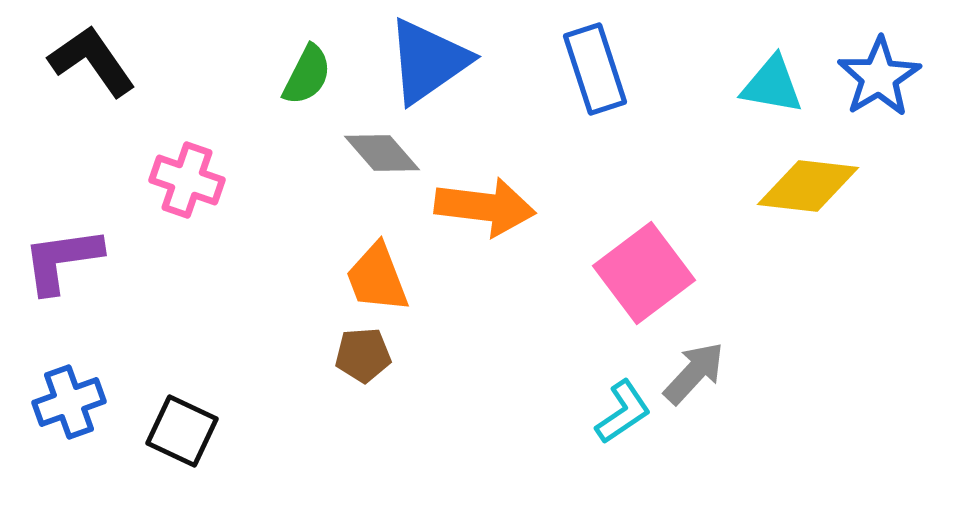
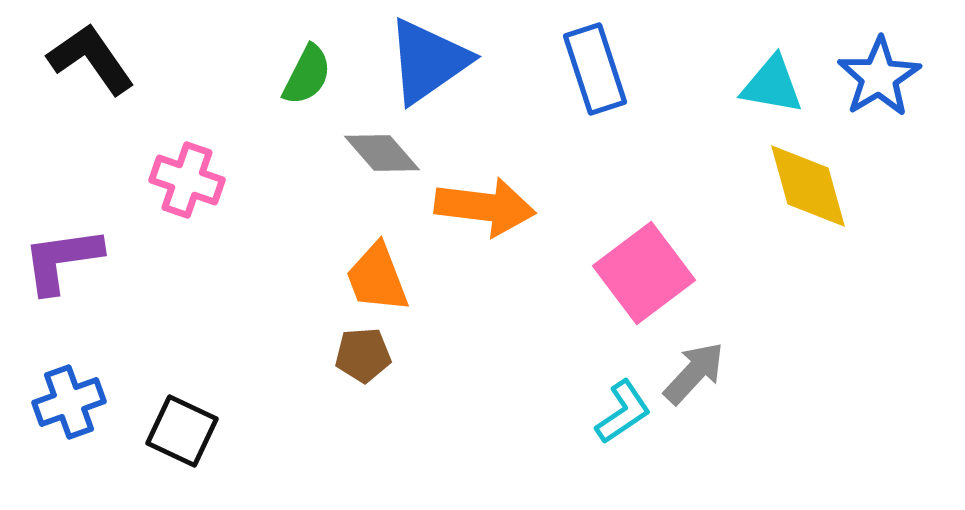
black L-shape: moved 1 px left, 2 px up
yellow diamond: rotated 68 degrees clockwise
